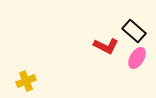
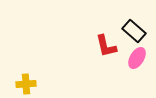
red L-shape: rotated 50 degrees clockwise
yellow cross: moved 3 px down; rotated 18 degrees clockwise
